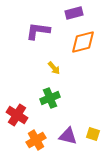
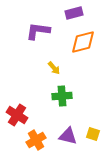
green cross: moved 12 px right, 2 px up; rotated 18 degrees clockwise
